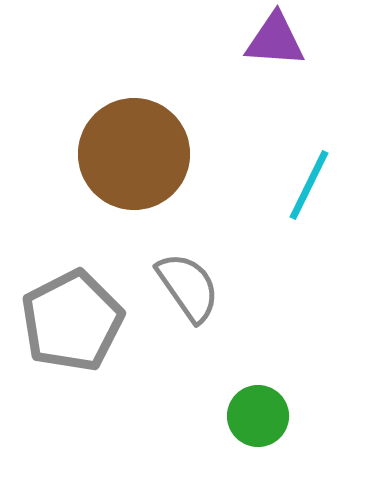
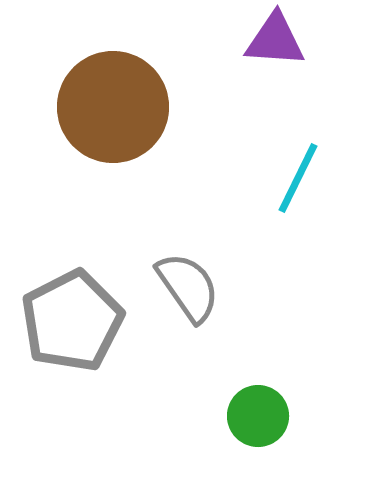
brown circle: moved 21 px left, 47 px up
cyan line: moved 11 px left, 7 px up
